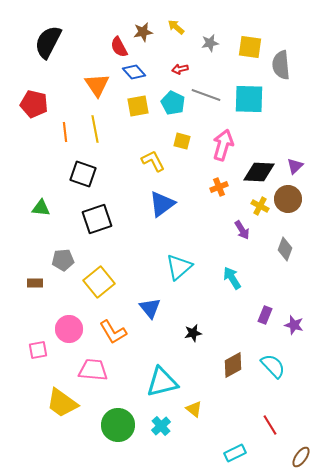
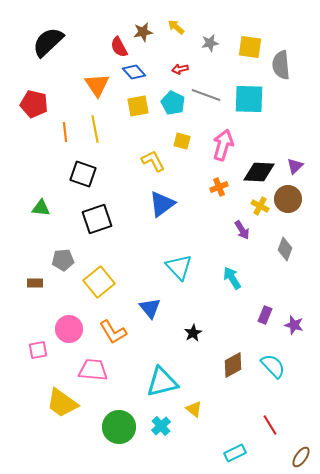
black semicircle at (48, 42): rotated 20 degrees clockwise
cyan triangle at (179, 267): rotated 32 degrees counterclockwise
black star at (193, 333): rotated 18 degrees counterclockwise
green circle at (118, 425): moved 1 px right, 2 px down
